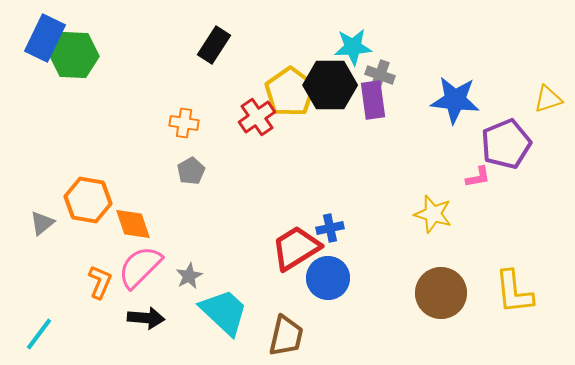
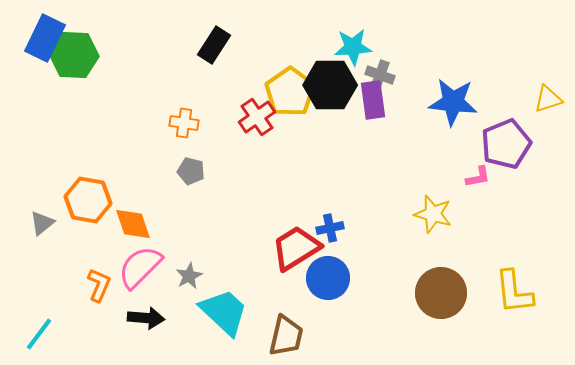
blue star: moved 2 px left, 2 px down
gray pentagon: rotated 28 degrees counterclockwise
orange L-shape: moved 1 px left, 3 px down
